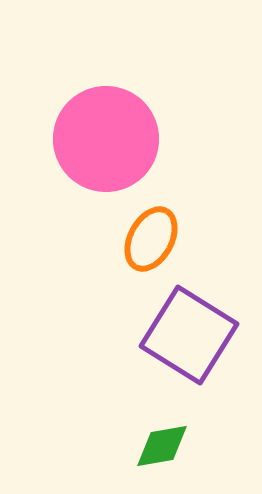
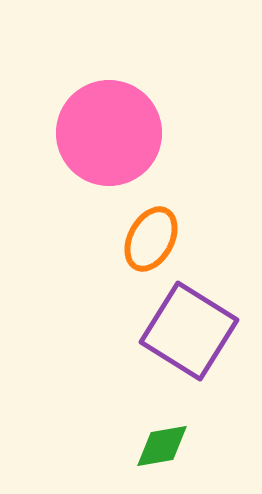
pink circle: moved 3 px right, 6 px up
purple square: moved 4 px up
